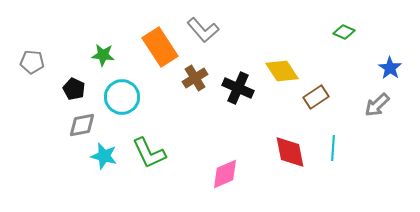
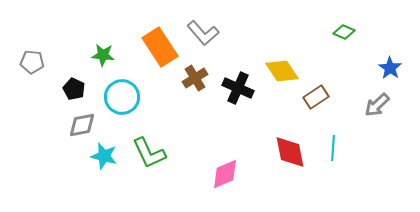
gray L-shape: moved 3 px down
